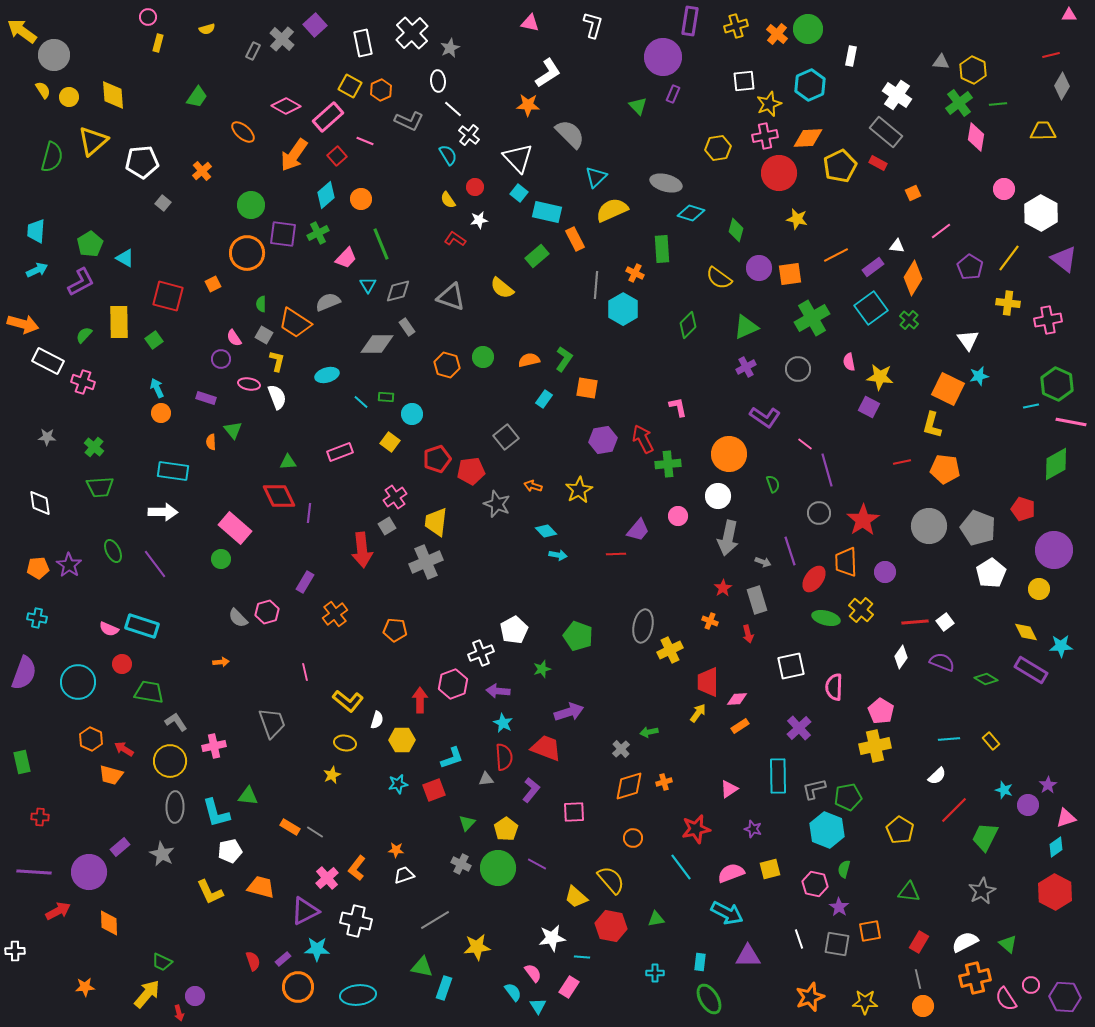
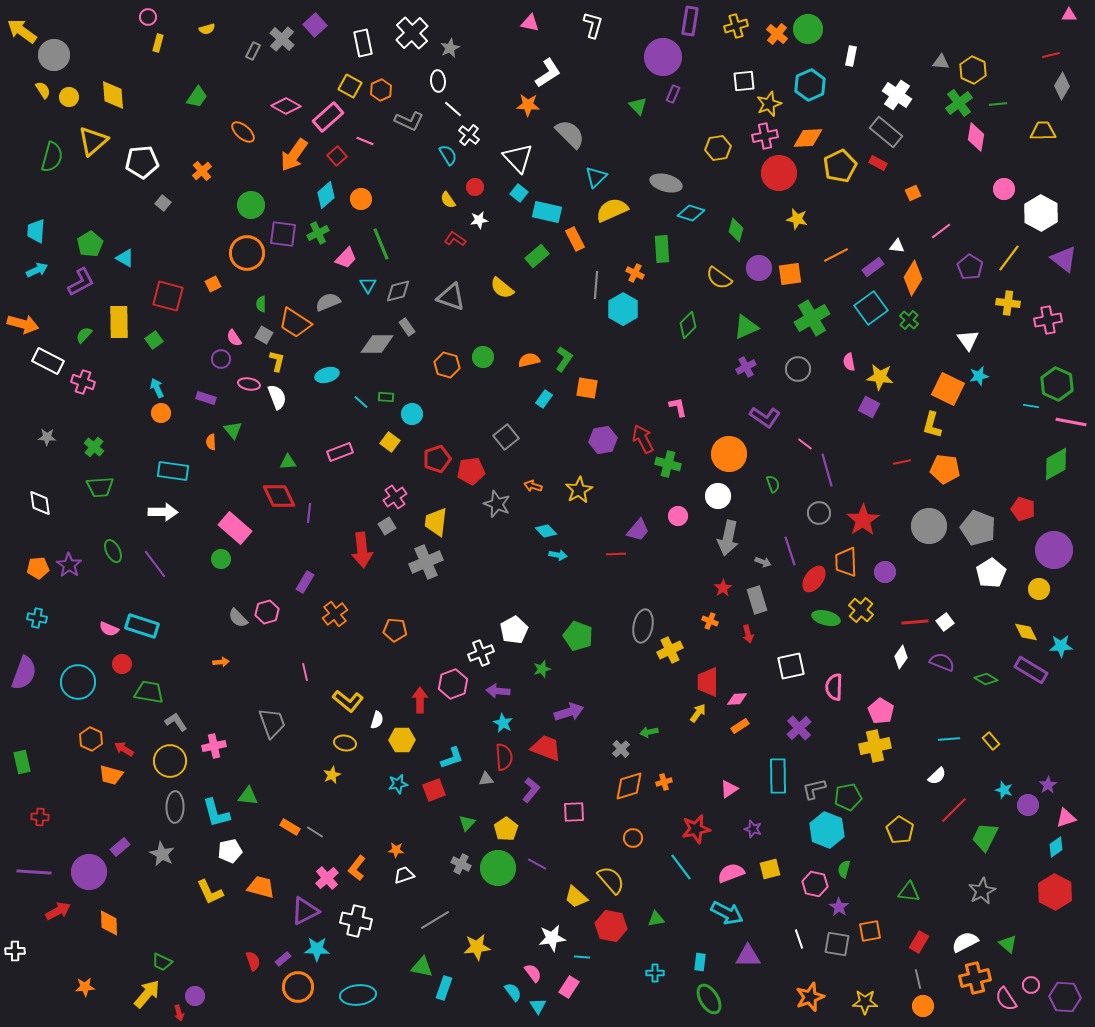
cyan line at (1031, 406): rotated 21 degrees clockwise
green cross at (668, 464): rotated 20 degrees clockwise
